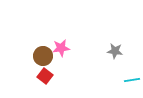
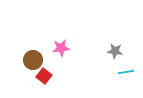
brown circle: moved 10 px left, 4 px down
red square: moved 1 px left
cyan line: moved 6 px left, 8 px up
